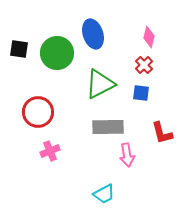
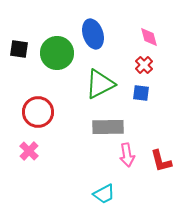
pink diamond: rotated 30 degrees counterclockwise
red L-shape: moved 1 px left, 28 px down
pink cross: moved 21 px left; rotated 24 degrees counterclockwise
